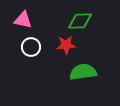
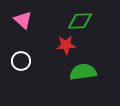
pink triangle: rotated 30 degrees clockwise
white circle: moved 10 px left, 14 px down
